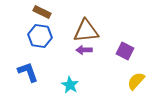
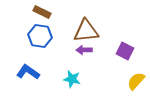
blue L-shape: rotated 35 degrees counterclockwise
cyan star: moved 2 px right, 6 px up; rotated 18 degrees counterclockwise
